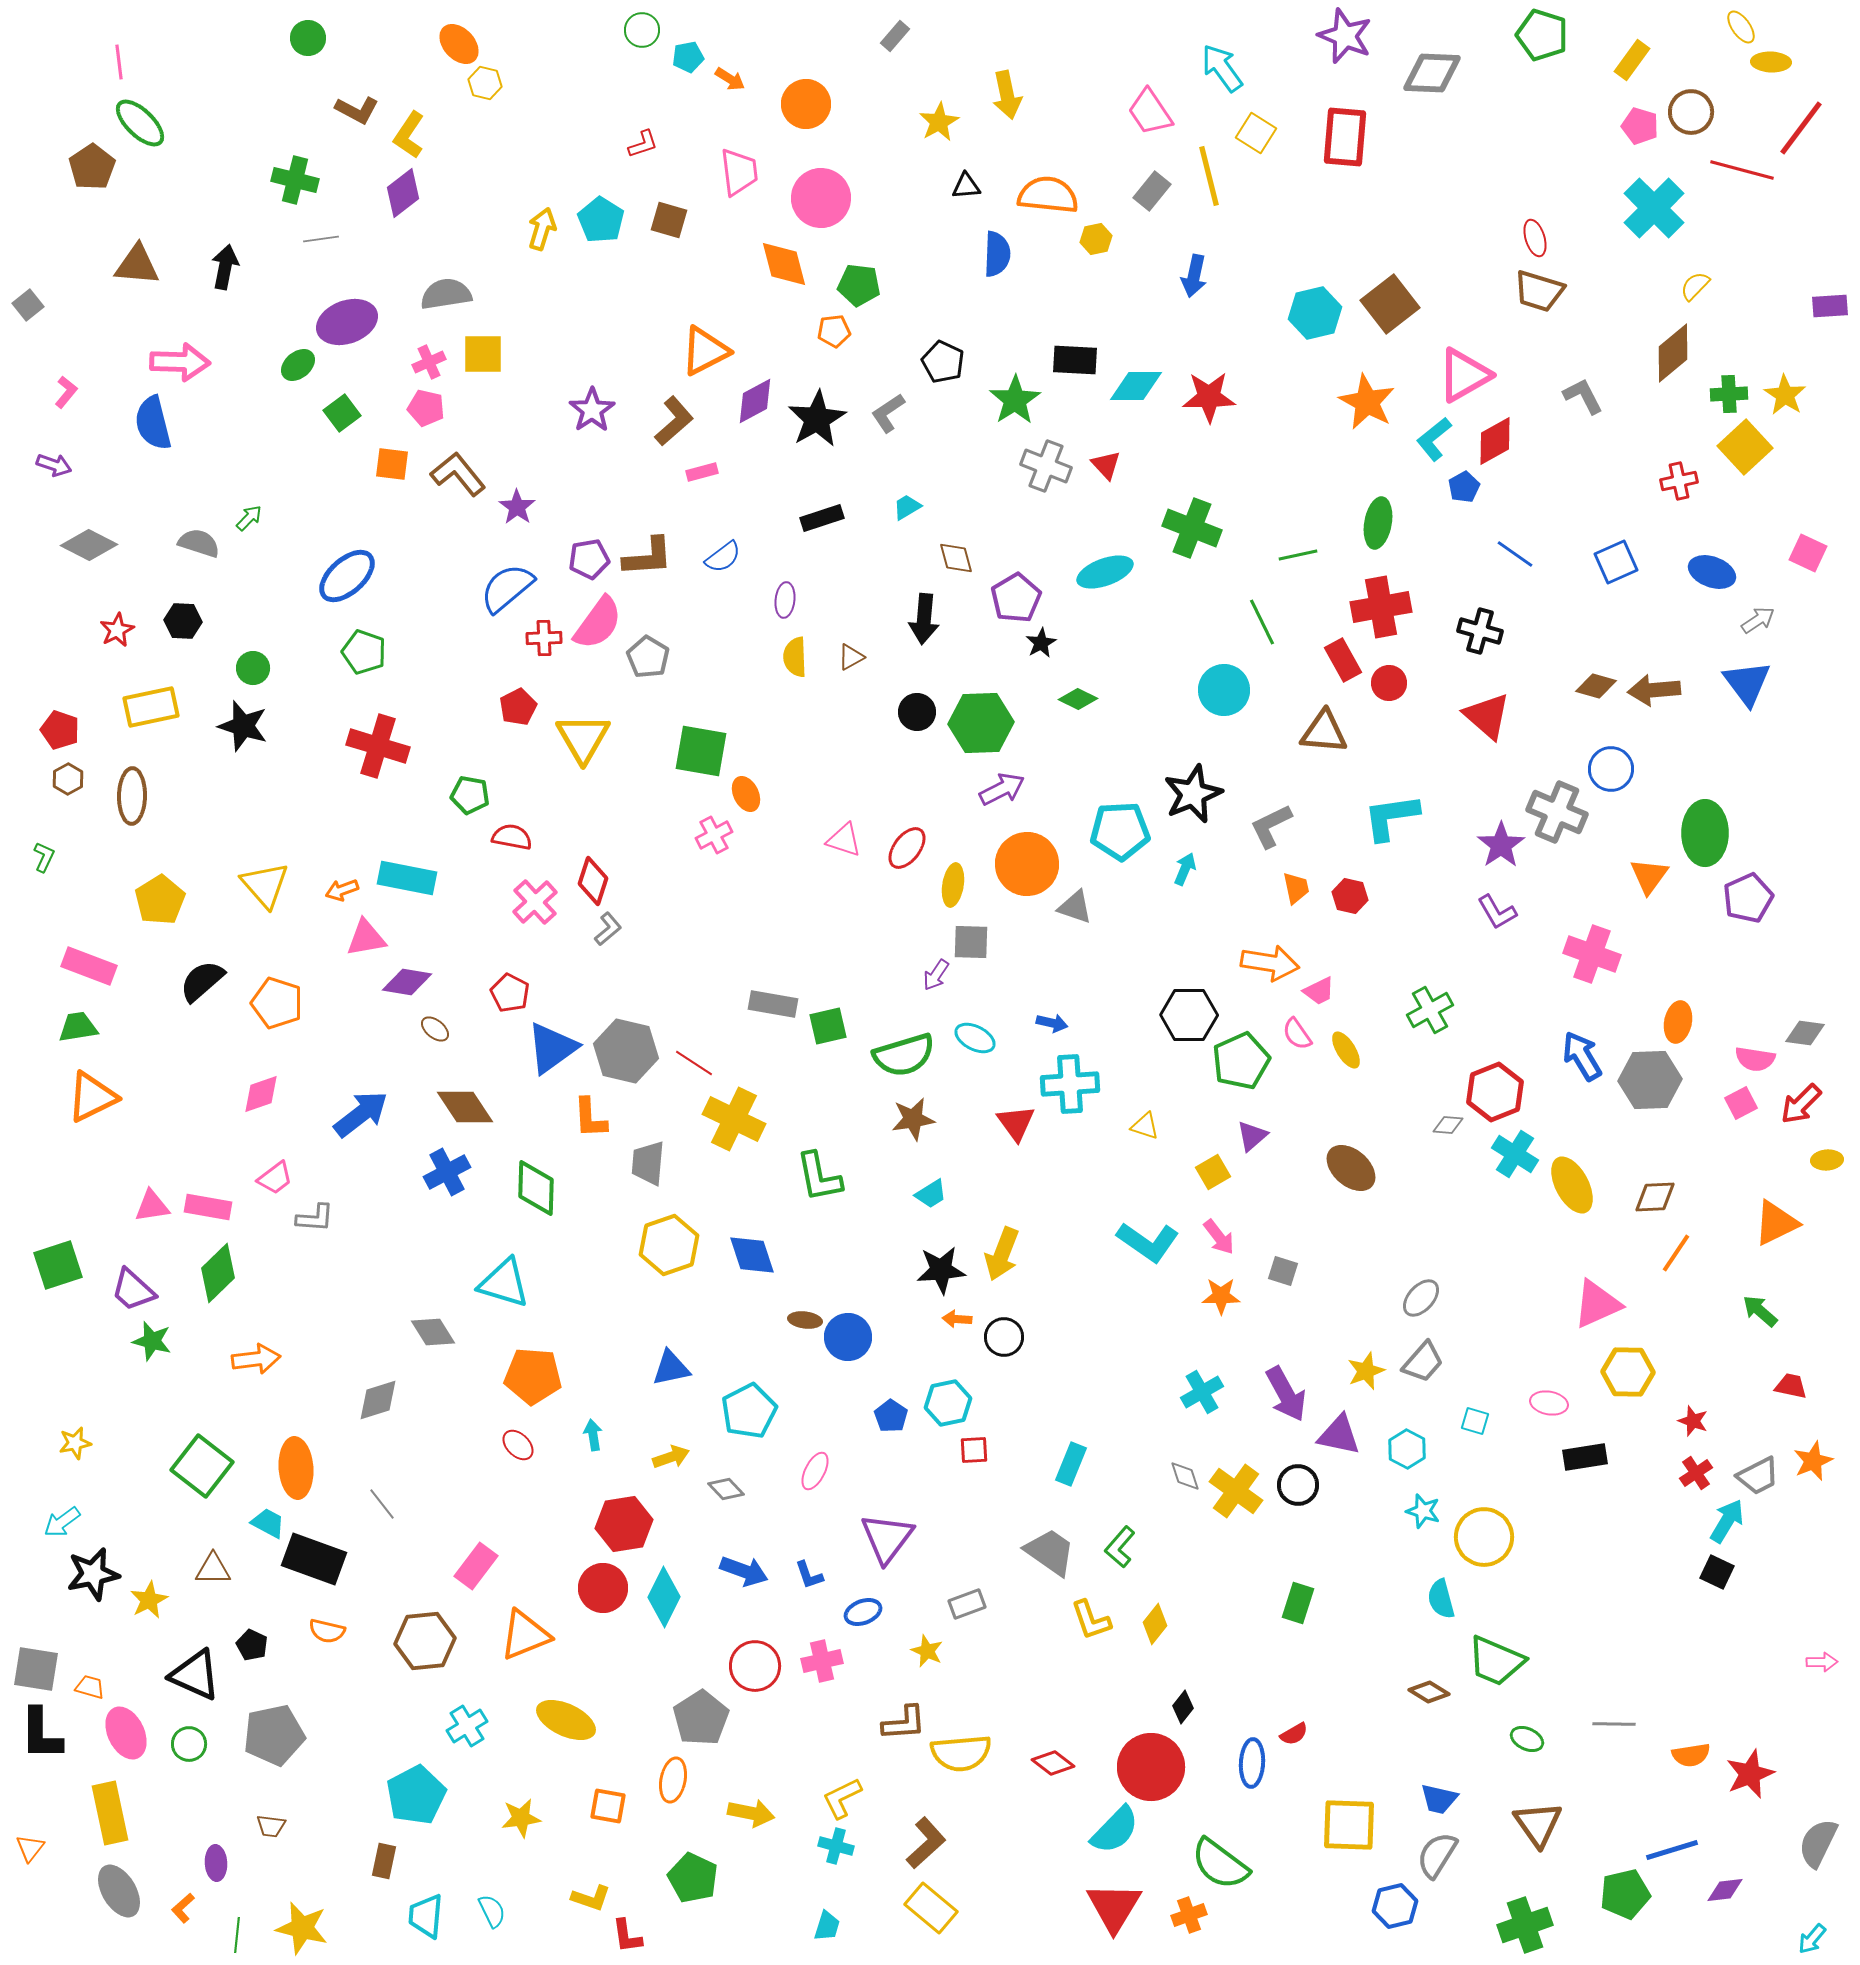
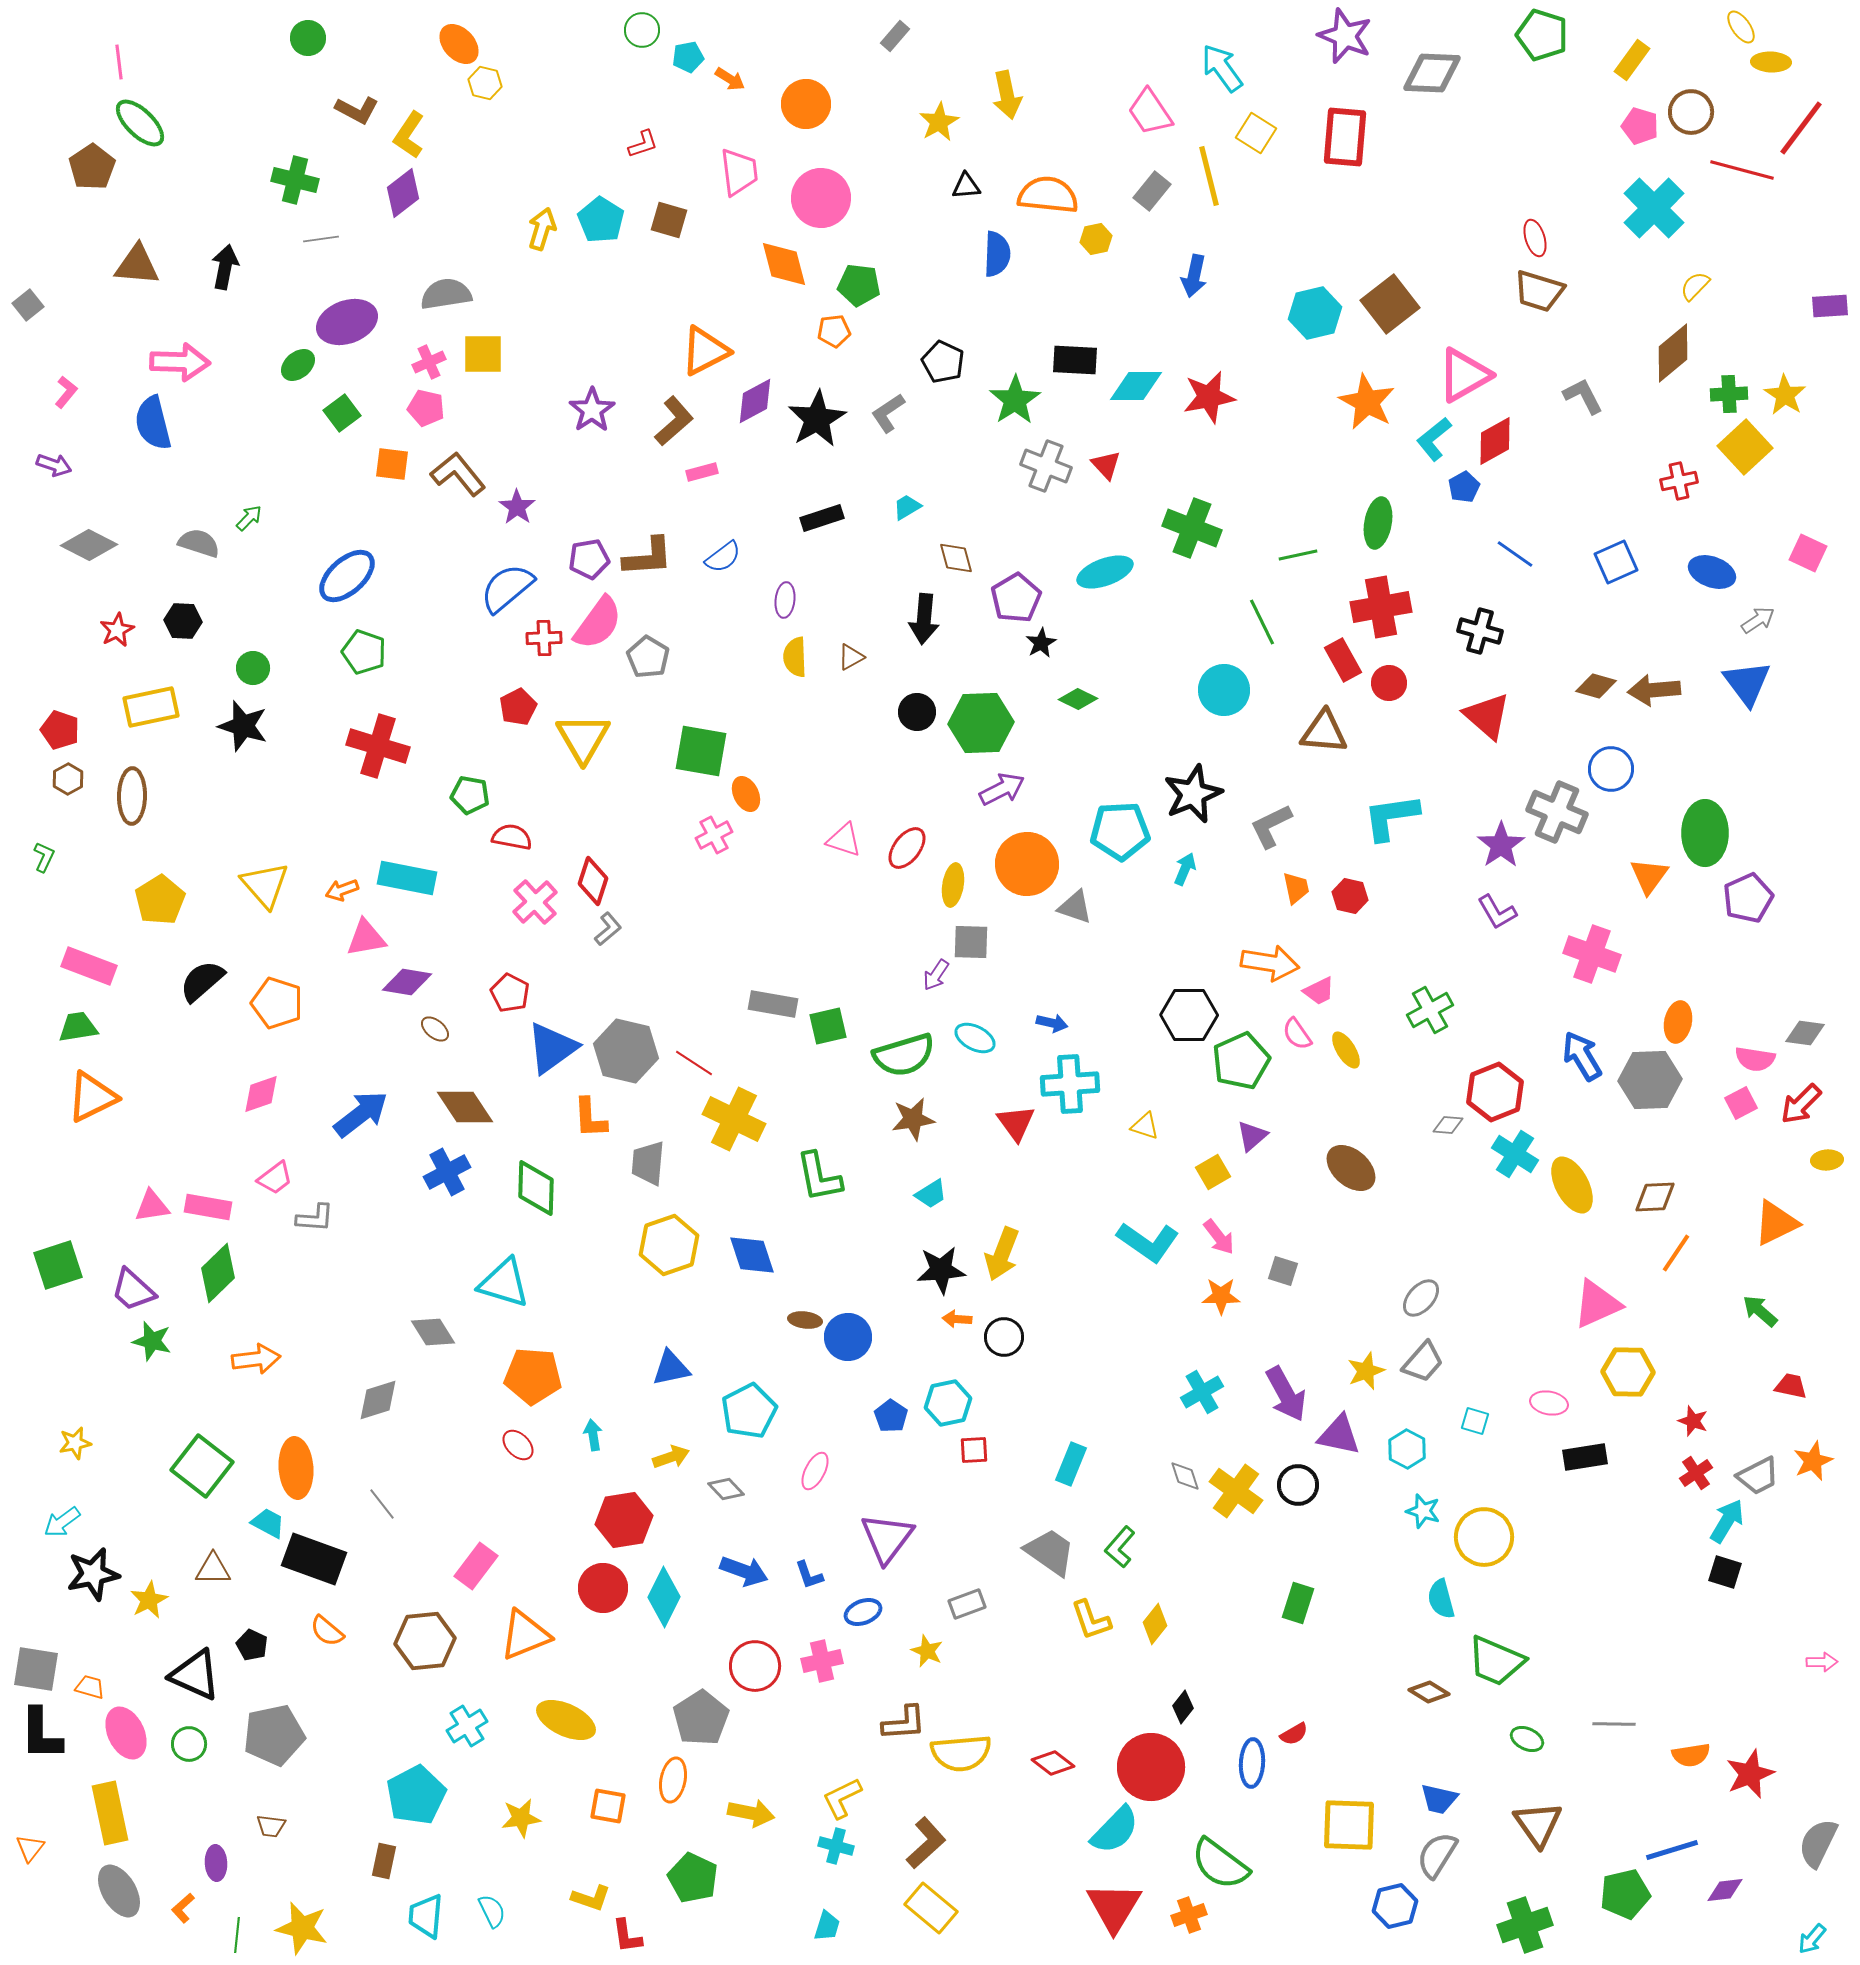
red star at (1209, 397): rotated 10 degrees counterclockwise
red hexagon at (624, 1524): moved 4 px up
black square at (1717, 1572): moved 8 px right; rotated 8 degrees counterclockwise
orange semicircle at (327, 1631): rotated 27 degrees clockwise
